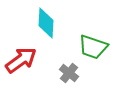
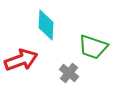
cyan diamond: moved 2 px down
red arrow: rotated 16 degrees clockwise
